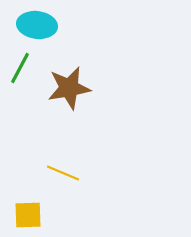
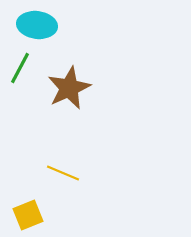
brown star: rotated 15 degrees counterclockwise
yellow square: rotated 20 degrees counterclockwise
